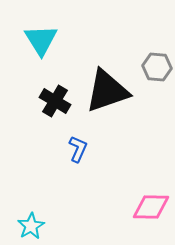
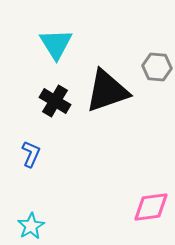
cyan triangle: moved 15 px right, 4 px down
blue L-shape: moved 47 px left, 5 px down
pink diamond: rotated 9 degrees counterclockwise
